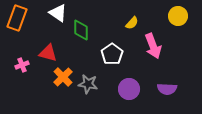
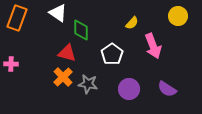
red triangle: moved 19 px right
pink cross: moved 11 px left, 1 px up; rotated 24 degrees clockwise
purple semicircle: rotated 30 degrees clockwise
